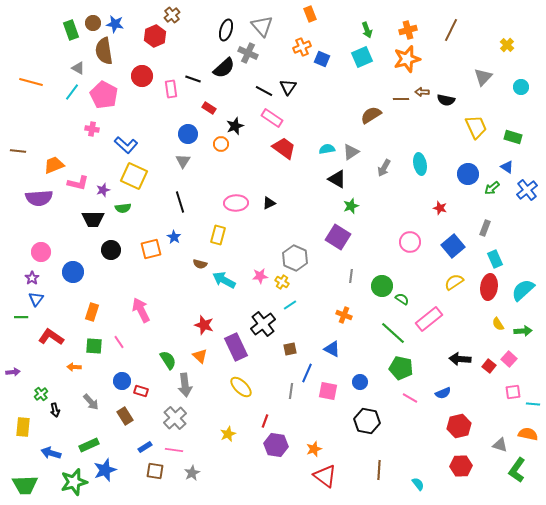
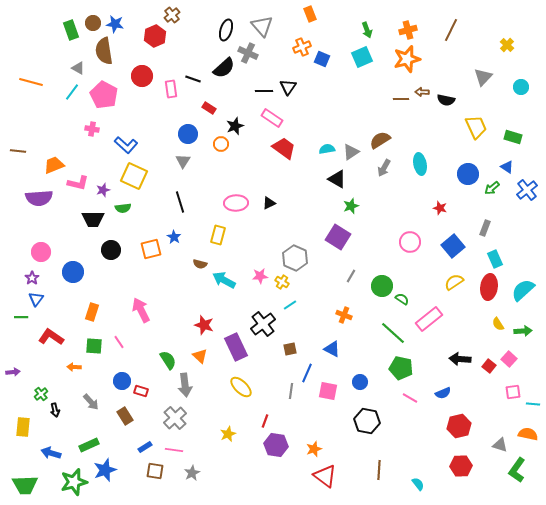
black line at (264, 91): rotated 30 degrees counterclockwise
brown semicircle at (371, 115): moved 9 px right, 25 px down
gray line at (351, 276): rotated 24 degrees clockwise
